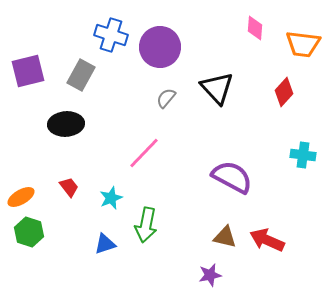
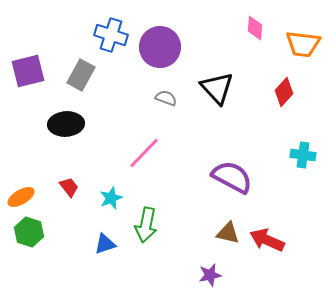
gray semicircle: rotated 70 degrees clockwise
brown triangle: moved 3 px right, 4 px up
